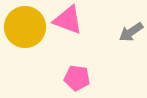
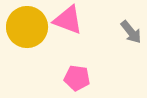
yellow circle: moved 2 px right
gray arrow: rotated 95 degrees counterclockwise
